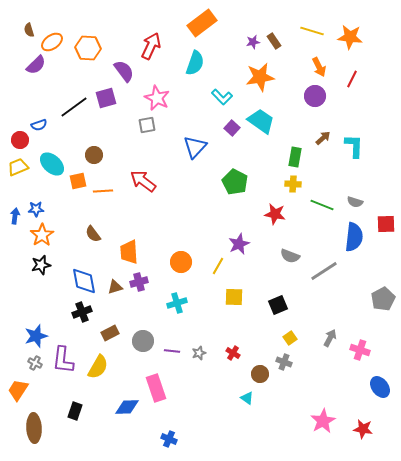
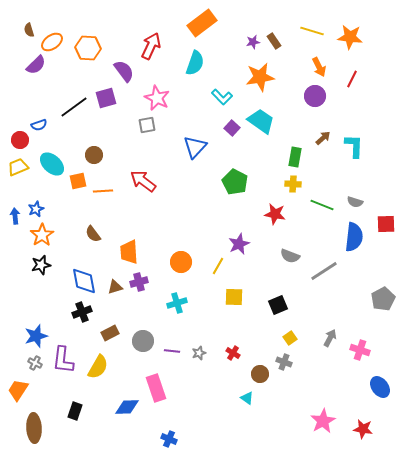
blue star at (36, 209): rotated 21 degrees counterclockwise
blue arrow at (15, 216): rotated 14 degrees counterclockwise
